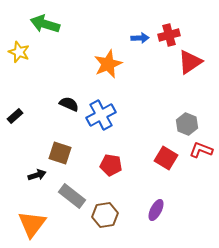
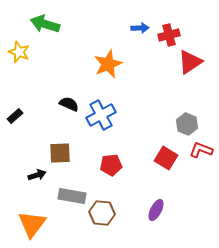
blue arrow: moved 10 px up
brown square: rotated 20 degrees counterclockwise
red pentagon: rotated 15 degrees counterclockwise
gray rectangle: rotated 28 degrees counterclockwise
brown hexagon: moved 3 px left, 2 px up; rotated 15 degrees clockwise
